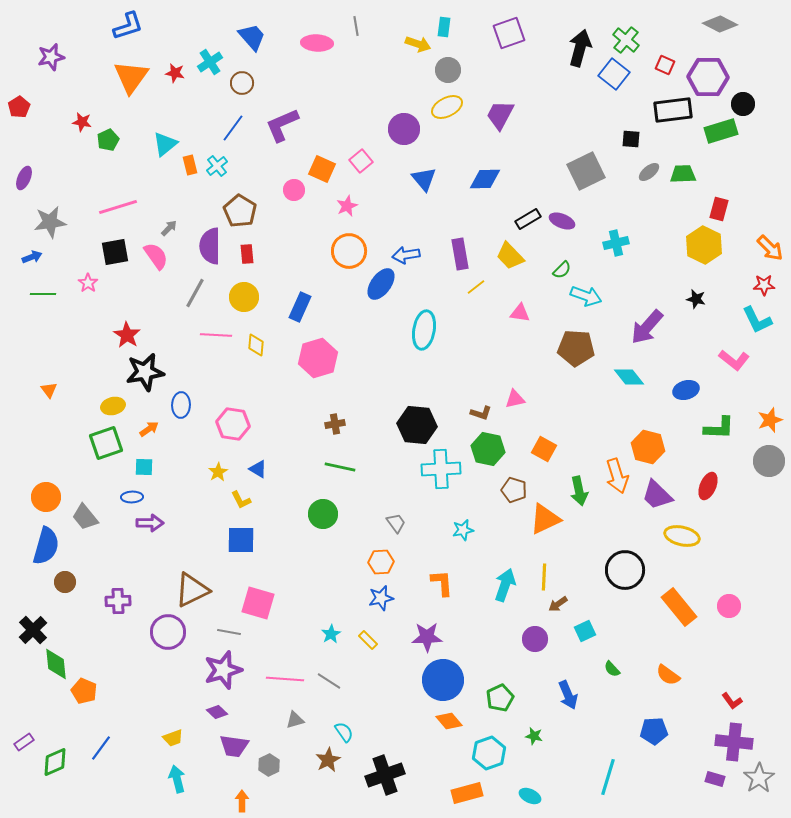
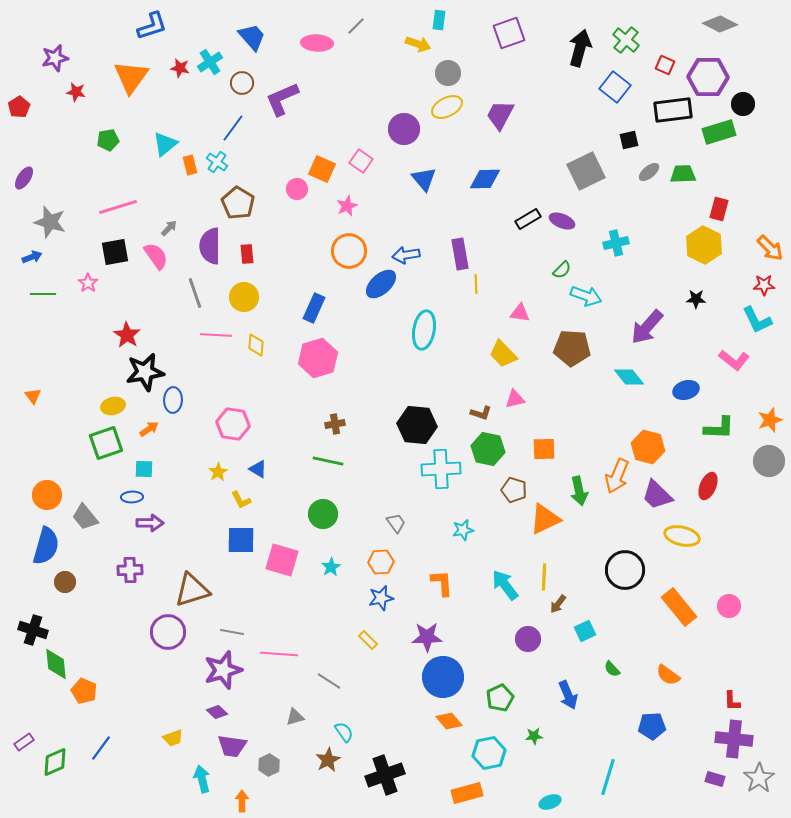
blue L-shape at (128, 26): moved 24 px right
gray line at (356, 26): rotated 54 degrees clockwise
cyan rectangle at (444, 27): moved 5 px left, 7 px up
purple star at (51, 57): moved 4 px right, 1 px down
gray circle at (448, 70): moved 3 px down
red star at (175, 73): moved 5 px right, 5 px up
blue square at (614, 74): moved 1 px right, 13 px down
red star at (82, 122): moved 6 px left, 30 px up
purple L-shape at (282, 125): moved 26 px up
green rectangle at (721, 131): moved 2 px left, 1 px down
black square at (631, 139): moved 2 px left, 1 px down; rotated 18 degrees counterclockwise
green pentagon at (108, 140): rotated 15 degrees clockwise
pink square at (361, 161): rotated 15 degrees counterclockwise
cyan cross at (217, 166): moved 4 px up; rotated 15 degrees counterclockwise
purple ellipse at (24, 178): rotated 10 degrees clockwise
pink circle at (294, 190): moved 3 px right, 1 px up
brown pentagon at (240, 211): moved 2 px left, 8 px up
gray star at (50, 222): rotated 24 degrees clockwise
yellow trapezoid at (510, 256): moved 7 px left, 98 px down
blue ellipse at (381, 284): rotated 12 degrees clockwise
yellow line at (476, 287): moved 3 px up; rotated 54 degrees counterclockwise
gray line at (195, 293): rotated 48 degrees counterclockwise
black star at (696, 299): rotated 12 degrees counterclockwise
blue rectangle at (300, 307): moved 14 px right, 1 px down
brown pentagon at (576, 348): moved 4 px left
orange triangle at (49, 390): moved 16 px left, 6 px down
blue ellipse at (181, 405): moved 8 px left, 5 px up
orange square at (544, 449): rotated 30 degrees counterclockwise
cyan square at (144, 467): moved 2 px down
green line at (340, 467): moved 12 px left, 6 px up
orange arrow at (617, 476): rotated 40 degrees clockwise
orange circle at (46, 497): moved 1 px right, 2 px up
cyan arrow at (505, 585): rotated 56 degrees counterclockwise
brown triangle at (192, 590): rotated 9 degrees clockwise
purple cross at (118, 601): moved 12 px right, 31 px up
pink square at (258, 603): moved 24 px right, 43 px up
brown arrow at (558, 604): rotated 18 degrees counterclockwise
black cross at (33, 630): rotated 28 degrees counterclockwise
gray line at (229, 632): moved 3 px right
cyan star at (331, 634): moved 67 px up
purple circle at (535, 639): moved 7 px left
pink line at (285, 679): moved 6 px left, 25 px up
blue circle at (443, 680): moved 3 px up
red L-shape at (732, 701): rotated 35 degrees clockwise
gray triangle at (295, 720): moved 3 px up
blue pentagon at (654, 731): moved 2 px left, 5 px up
green star at (534, 736): rotated 18 degrees counterclockwise
purple cross at (734, 742): moved 3 px up
purple trapezoid at (234, 746): moved 2 px left
cyan hexagon at (489, 753): rotated 8 degrees clockwise
cyan arrow at (177, 779): moved 25 px right
cyan ellipse at (530, 796): moved 20 px right, 6 px down; rotated 45 degrees counterclockwise
